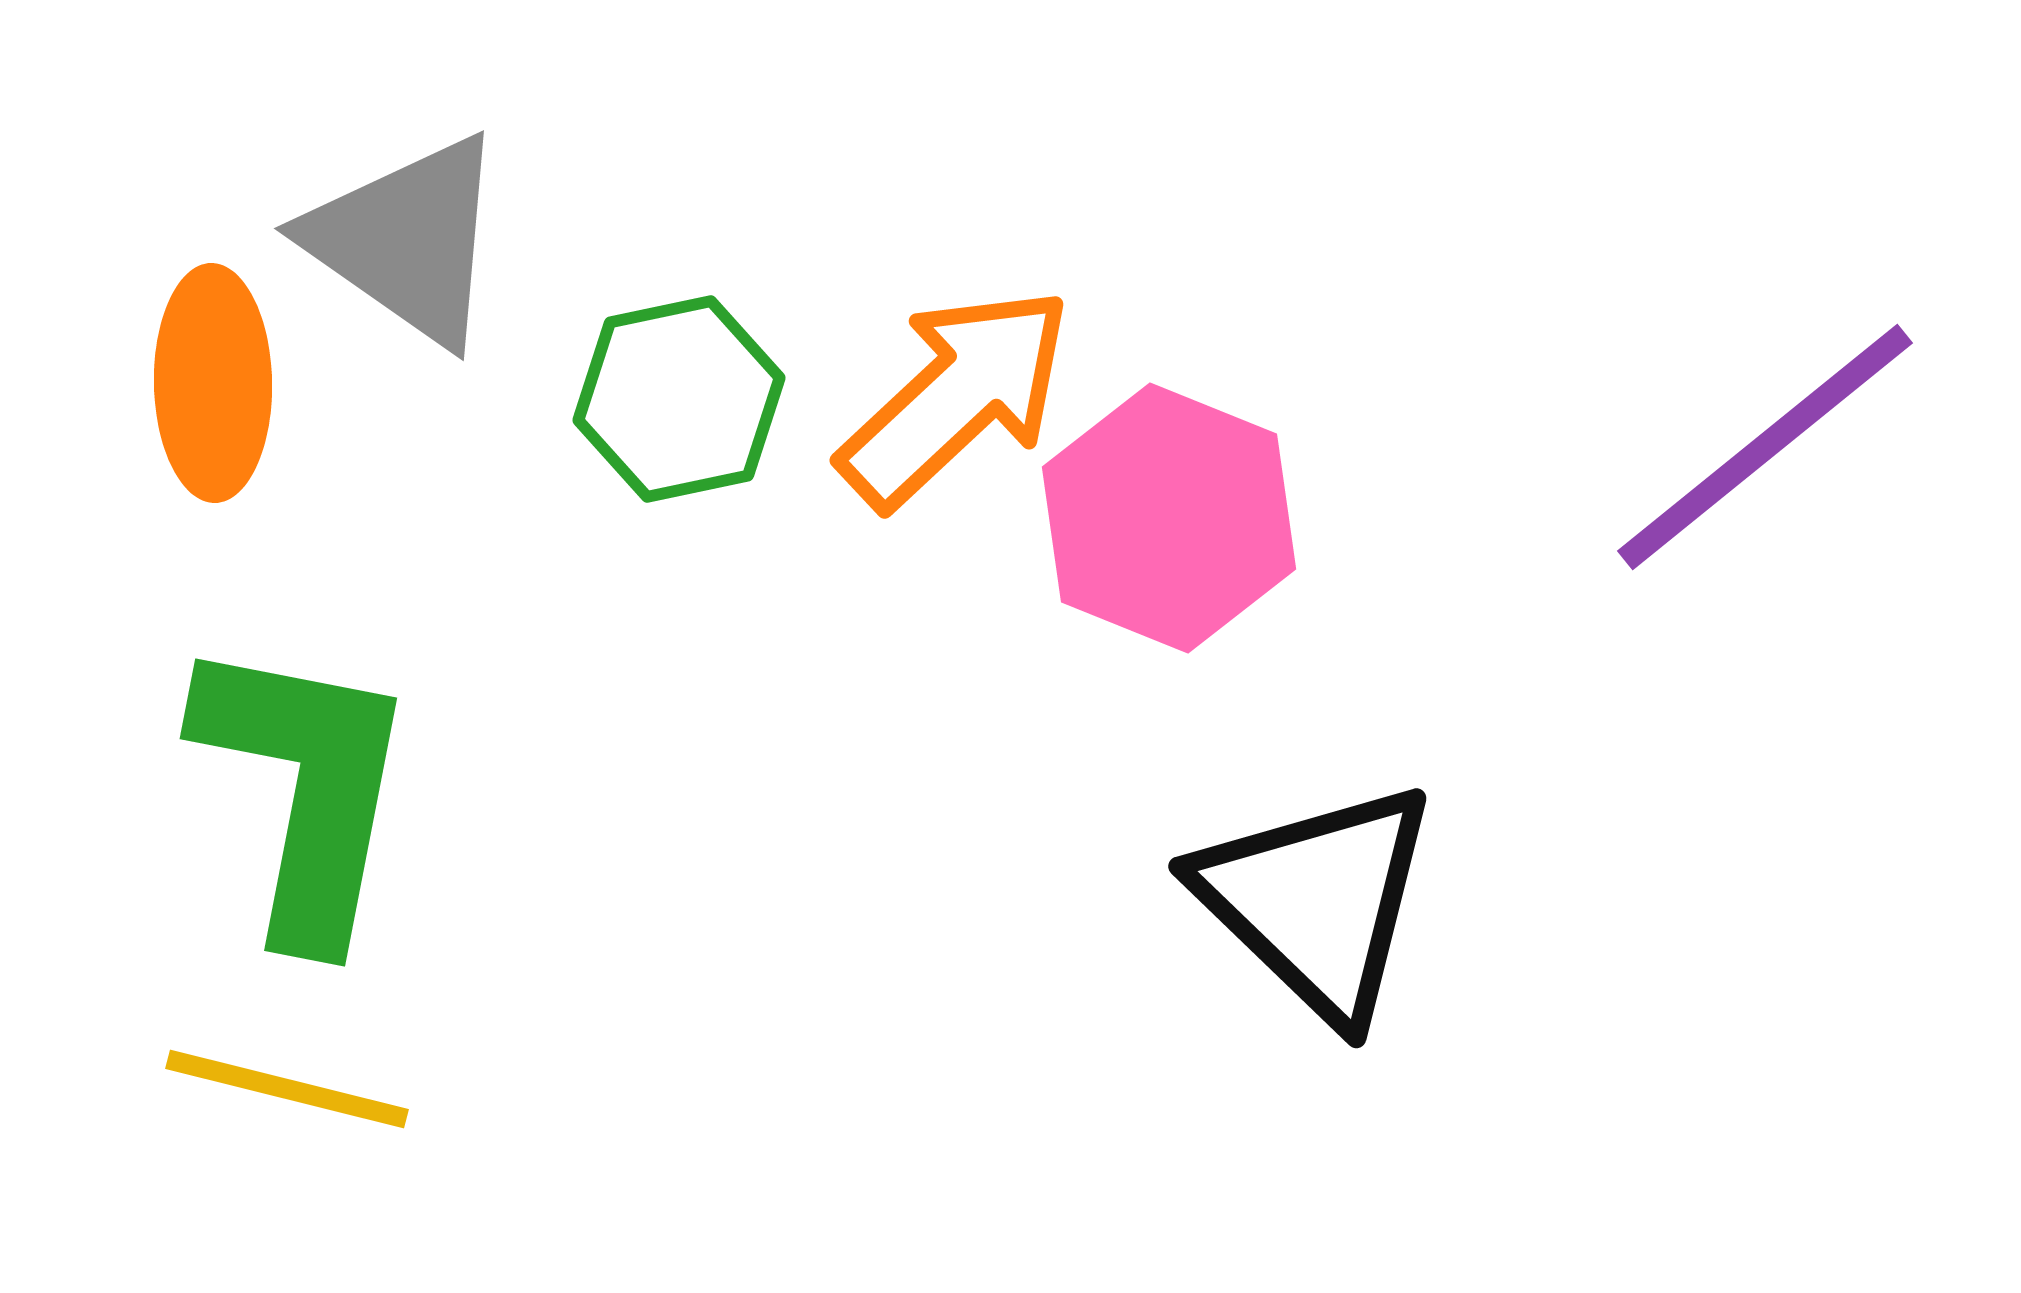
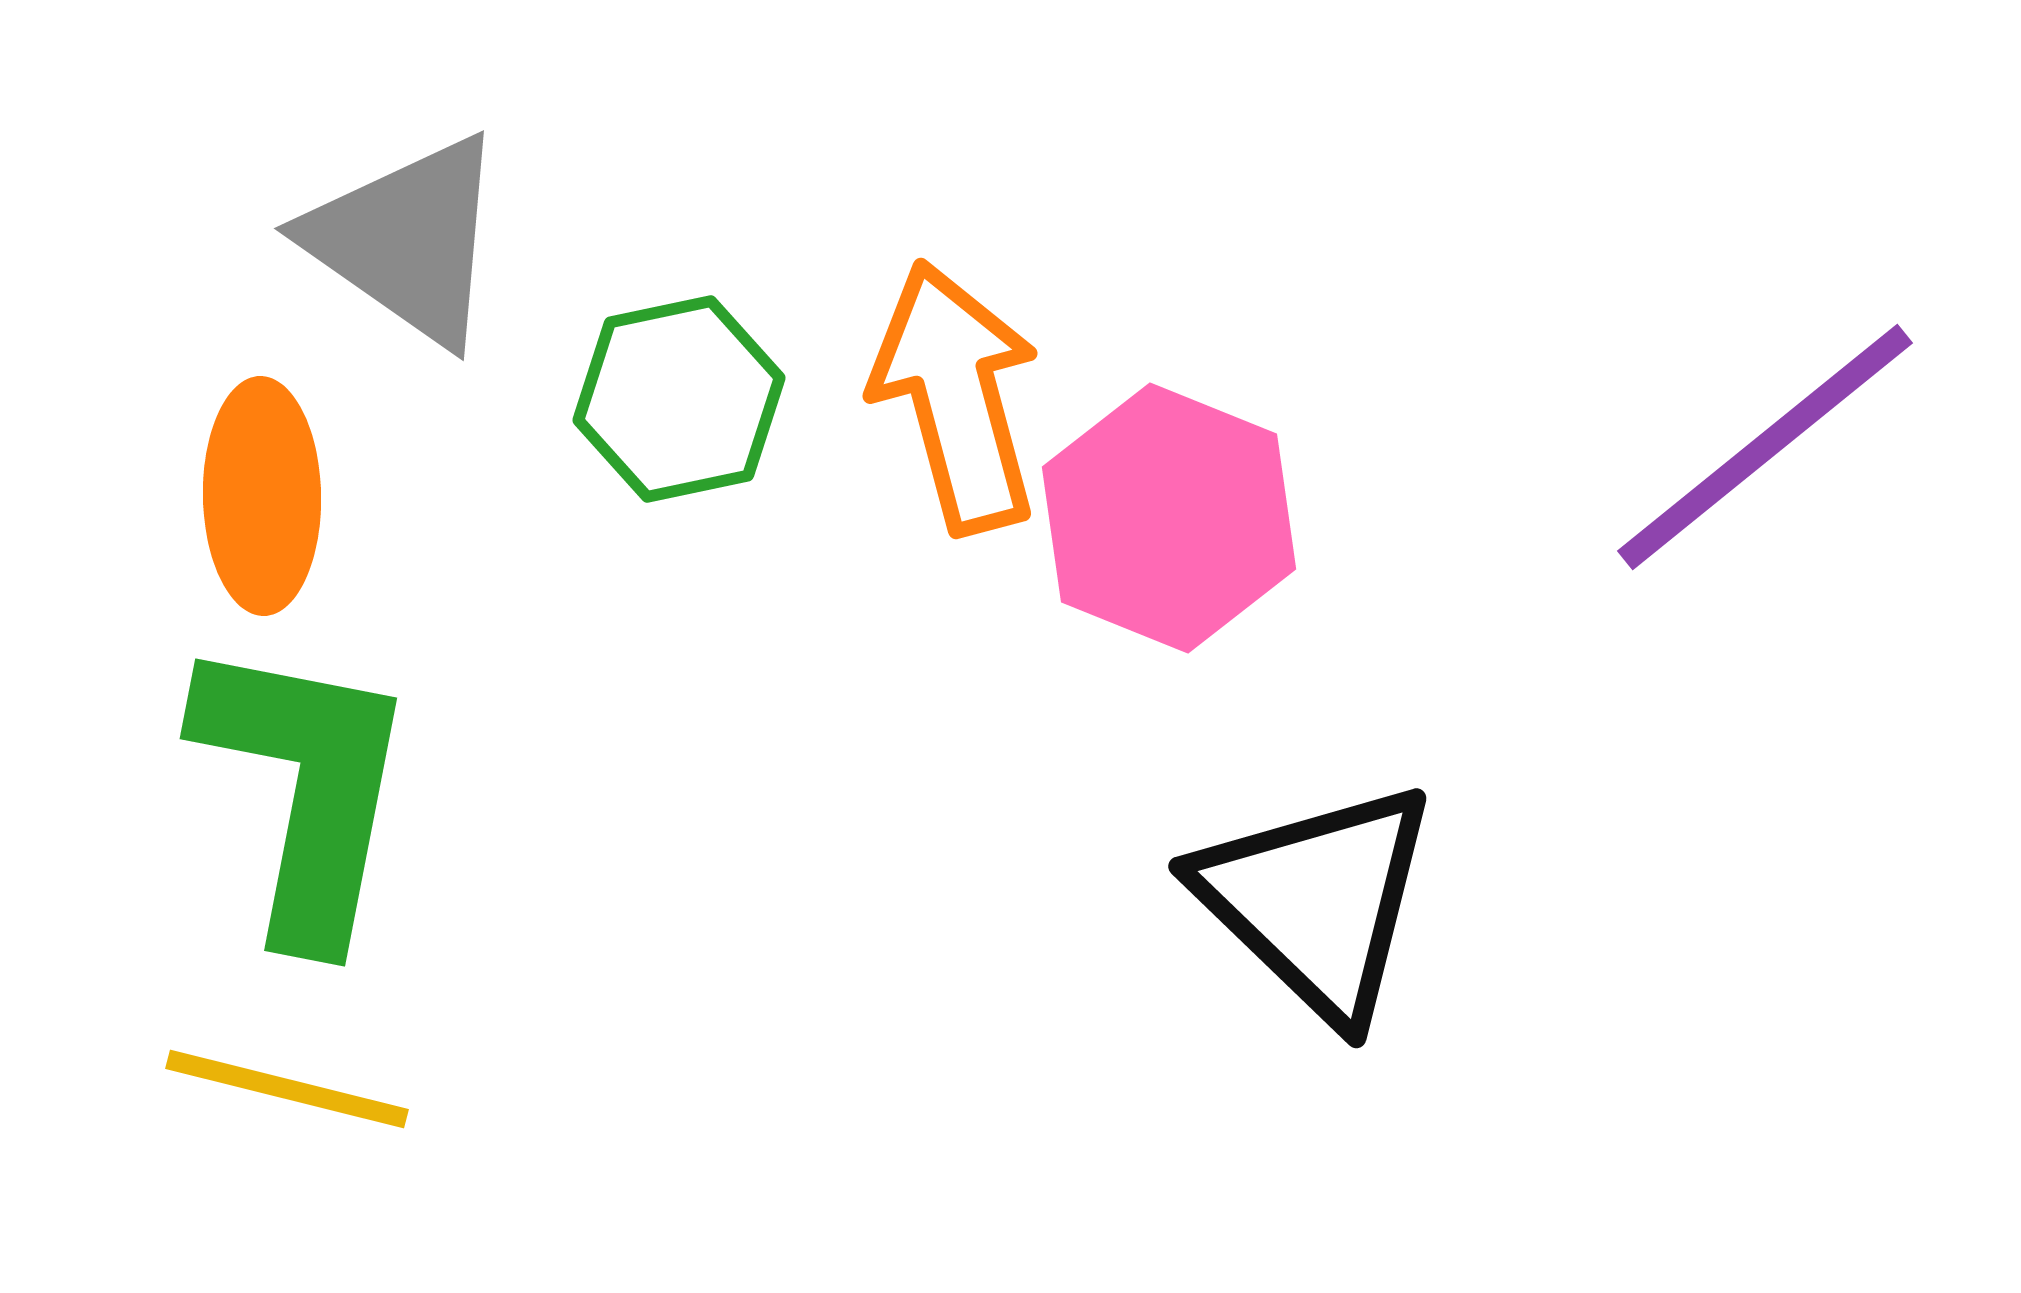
orange ellipse: moved 49 px right, 113 px down
orange arrow: rotated 62 degrees counterclockwise
